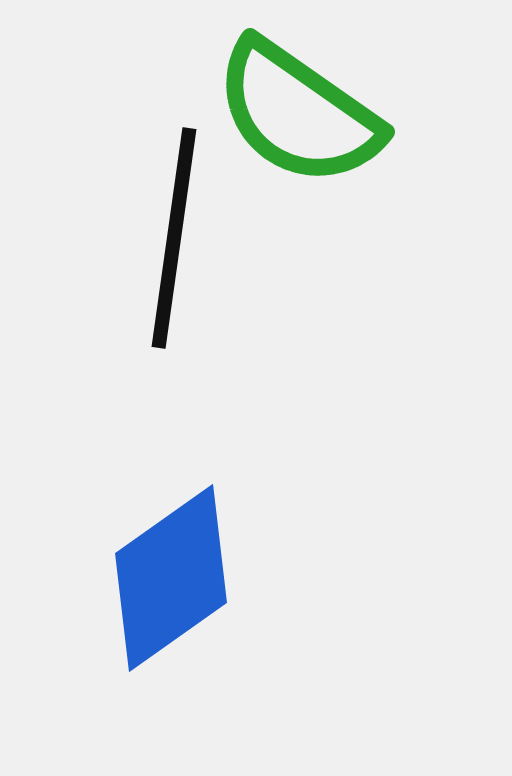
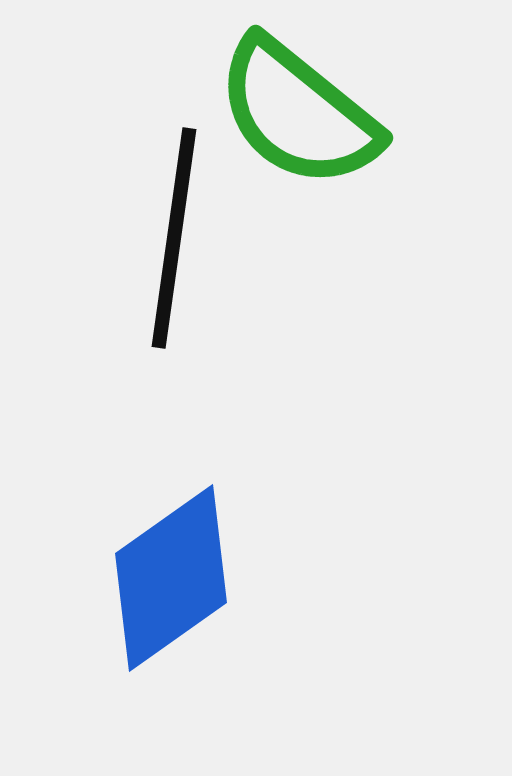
green semicircle: rotated 4 degrees clockwise
